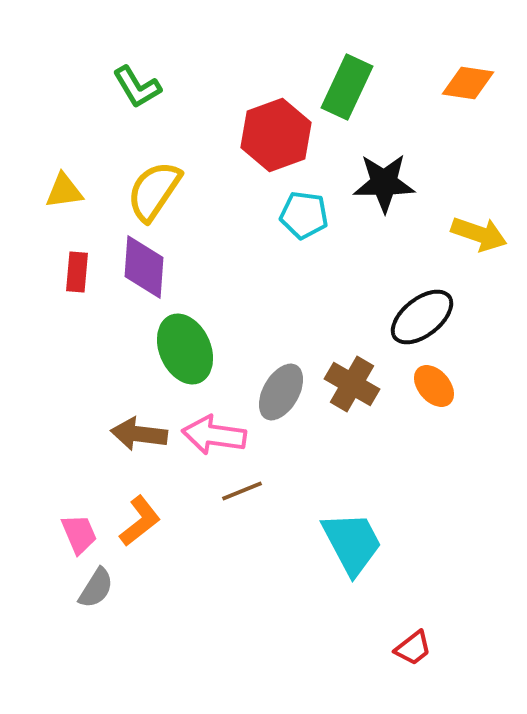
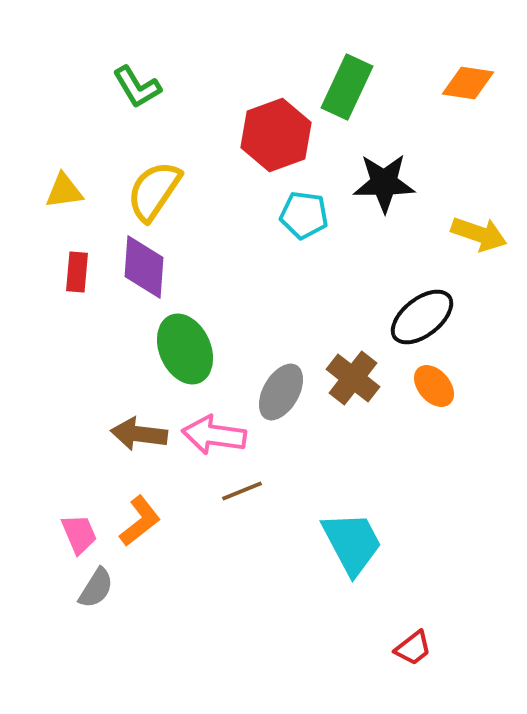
brown cross: moved 1 px right, 6 px up; rotated 8 degrees clockwise
